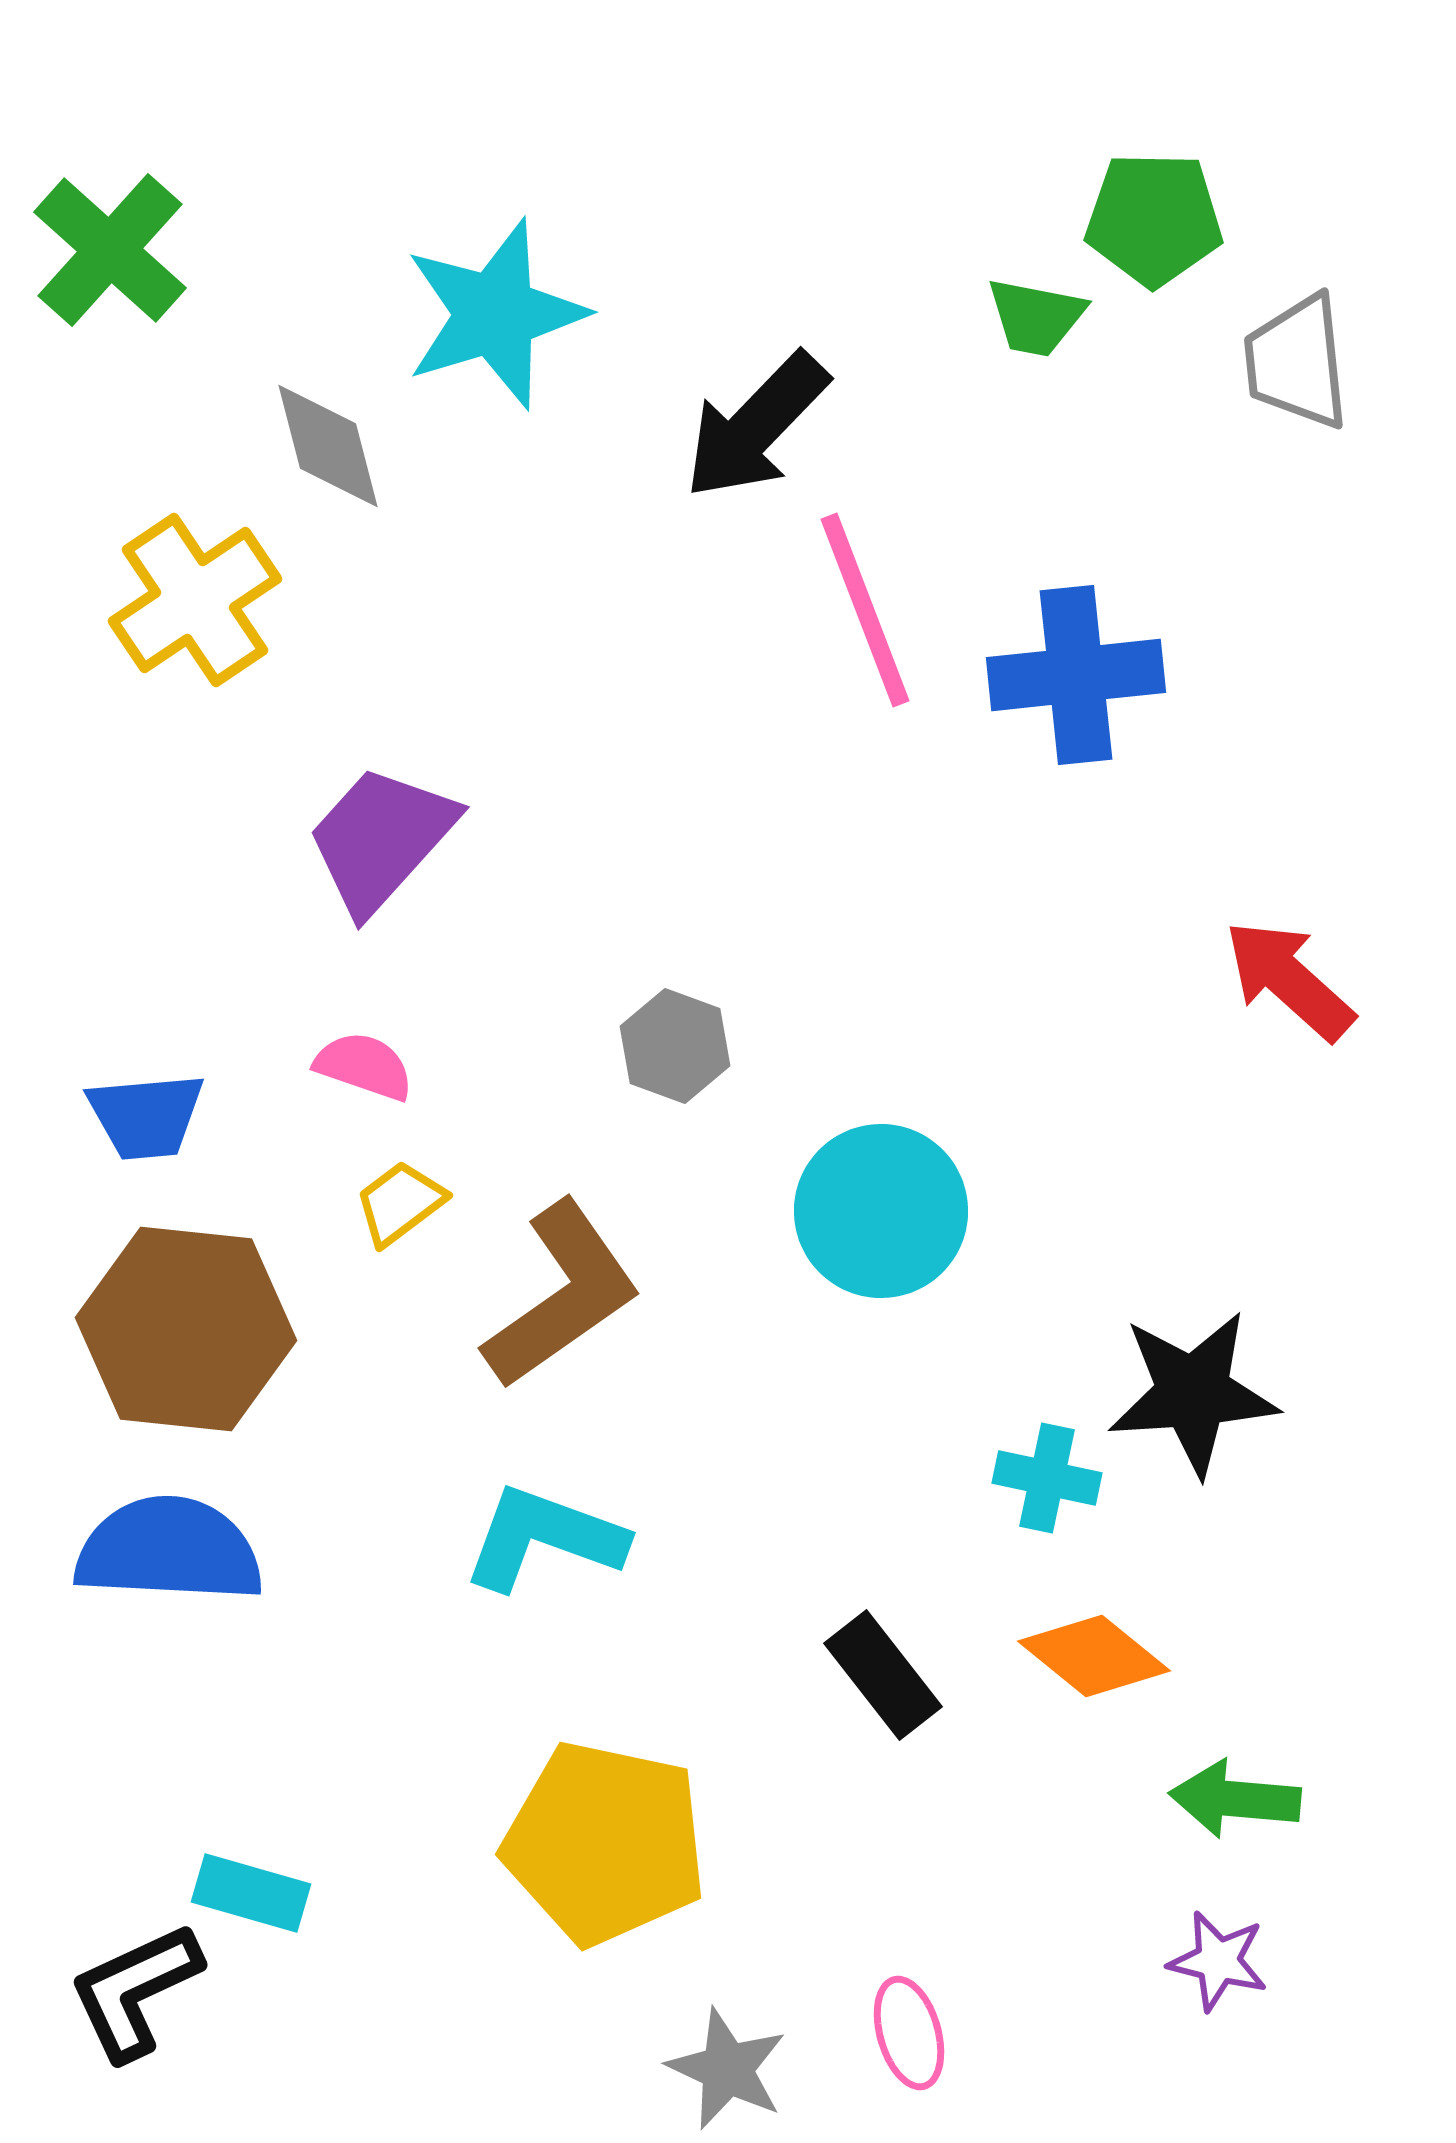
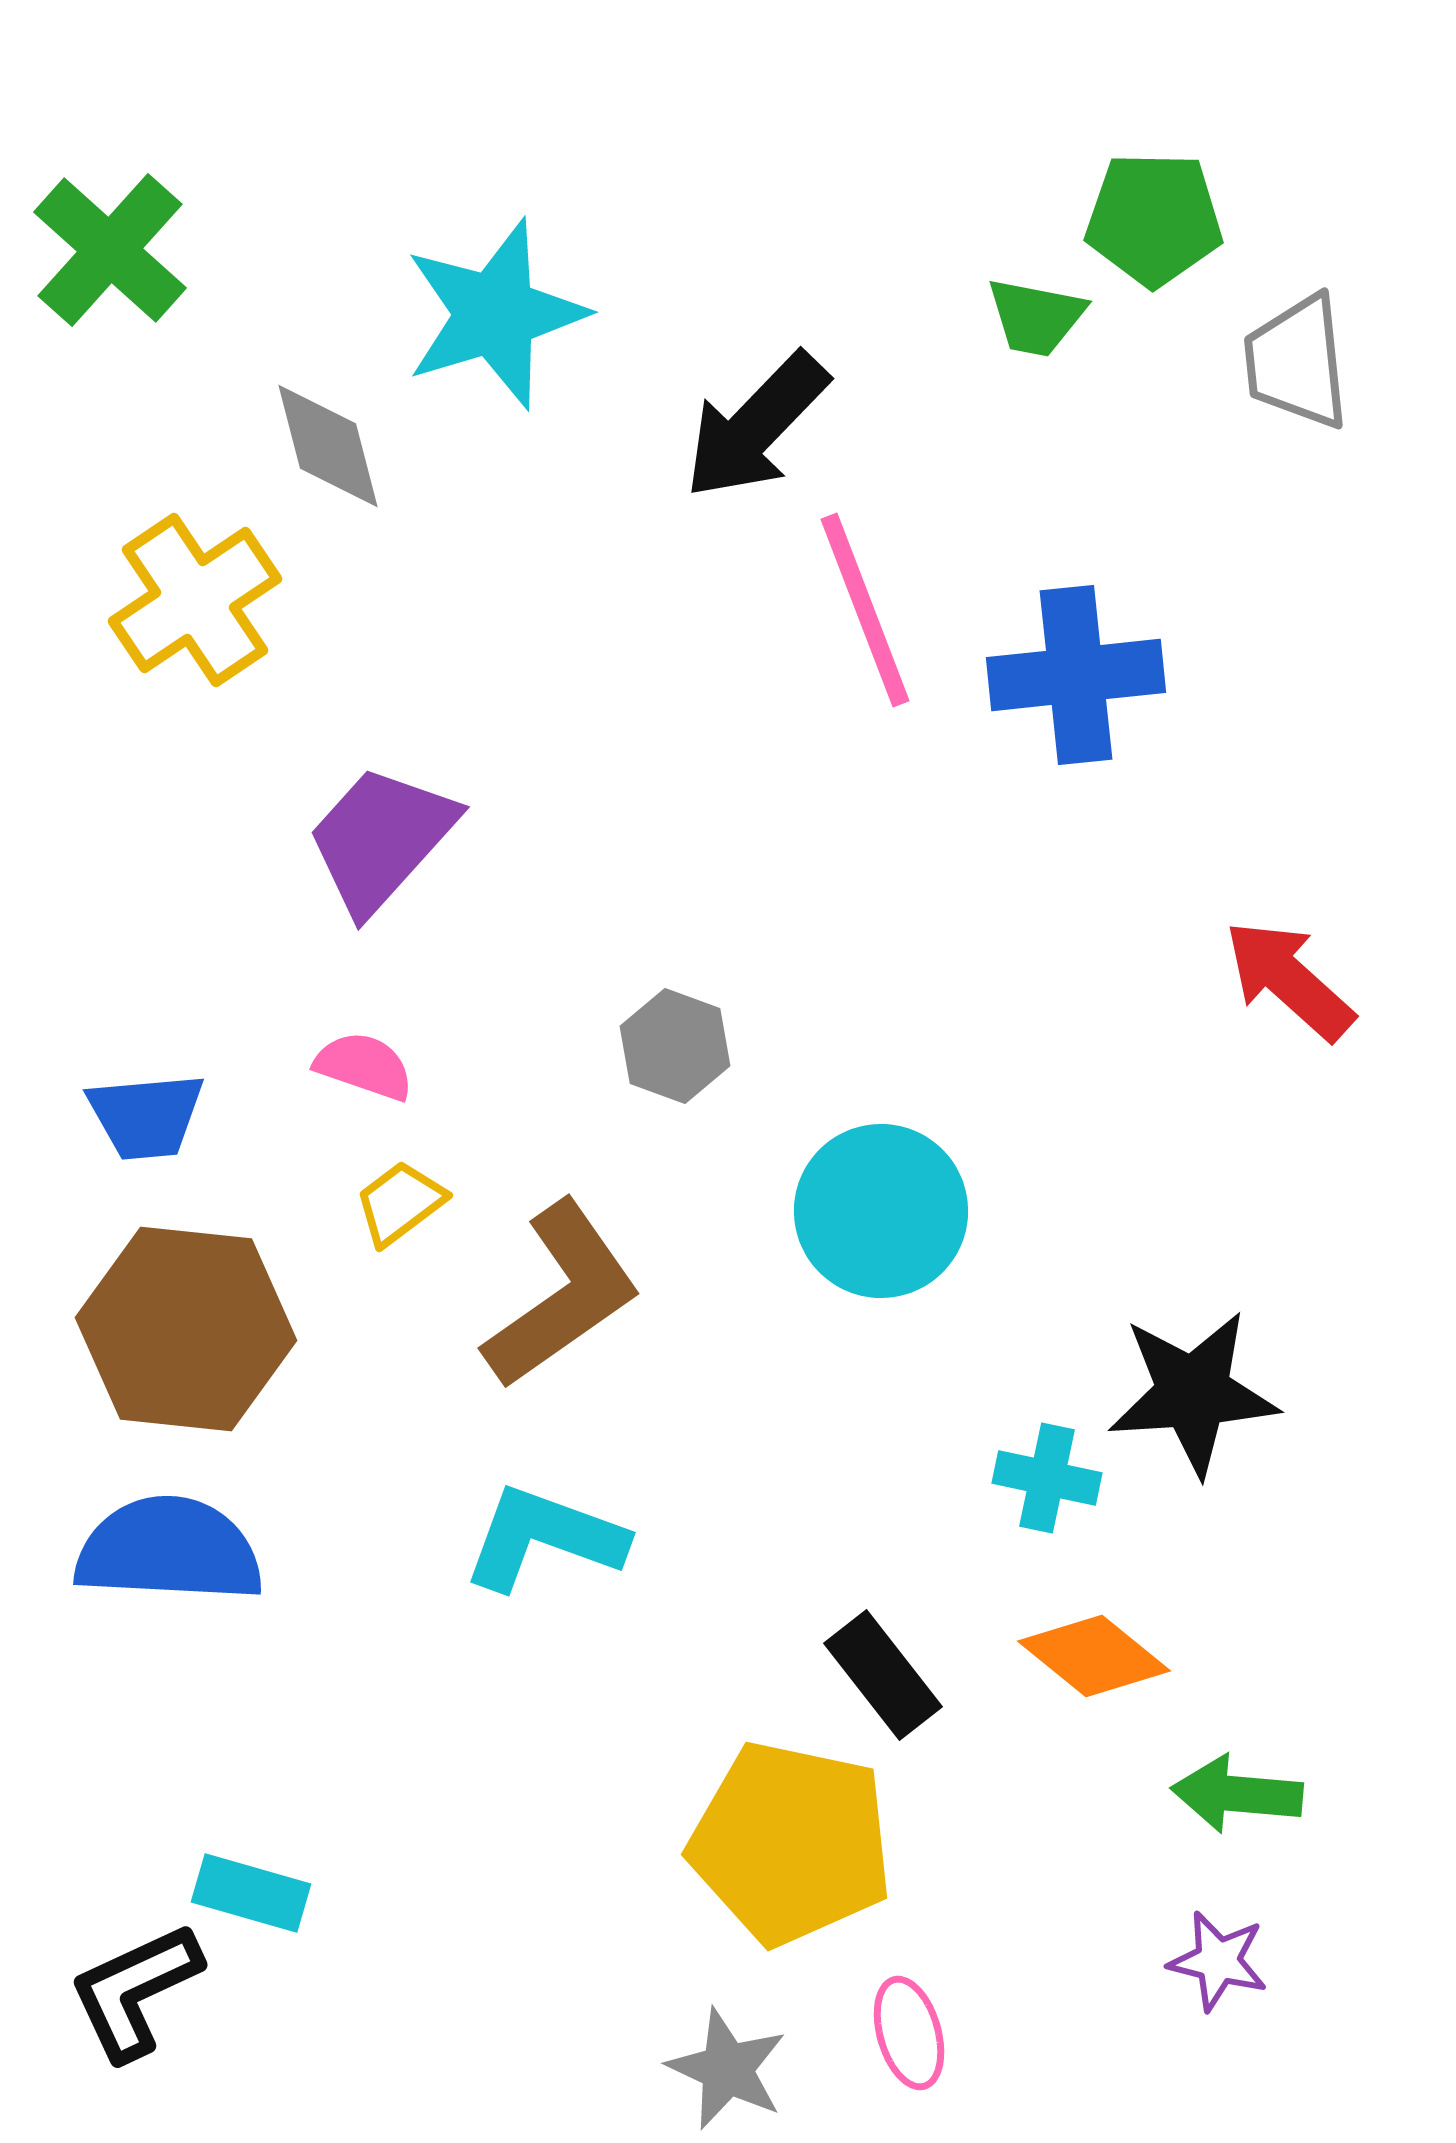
green arrow: moved 2 px right, 5 px up
yellow pentagon: moved 186 px right
